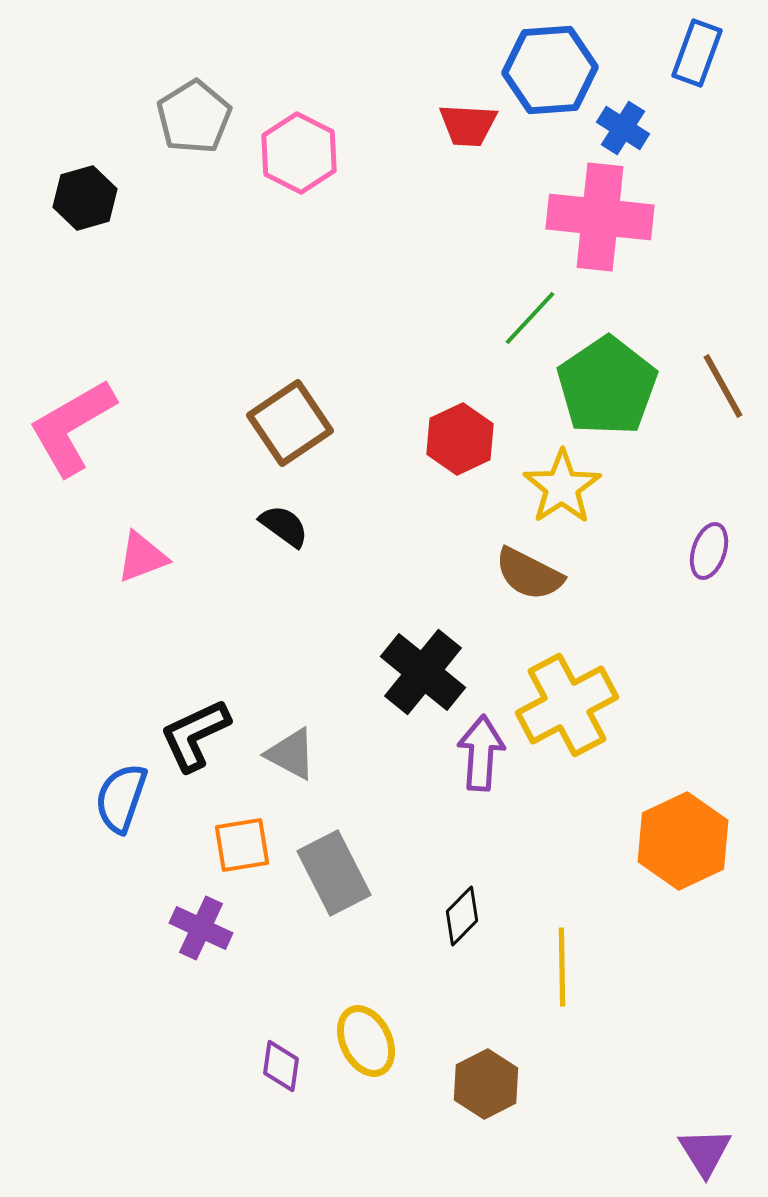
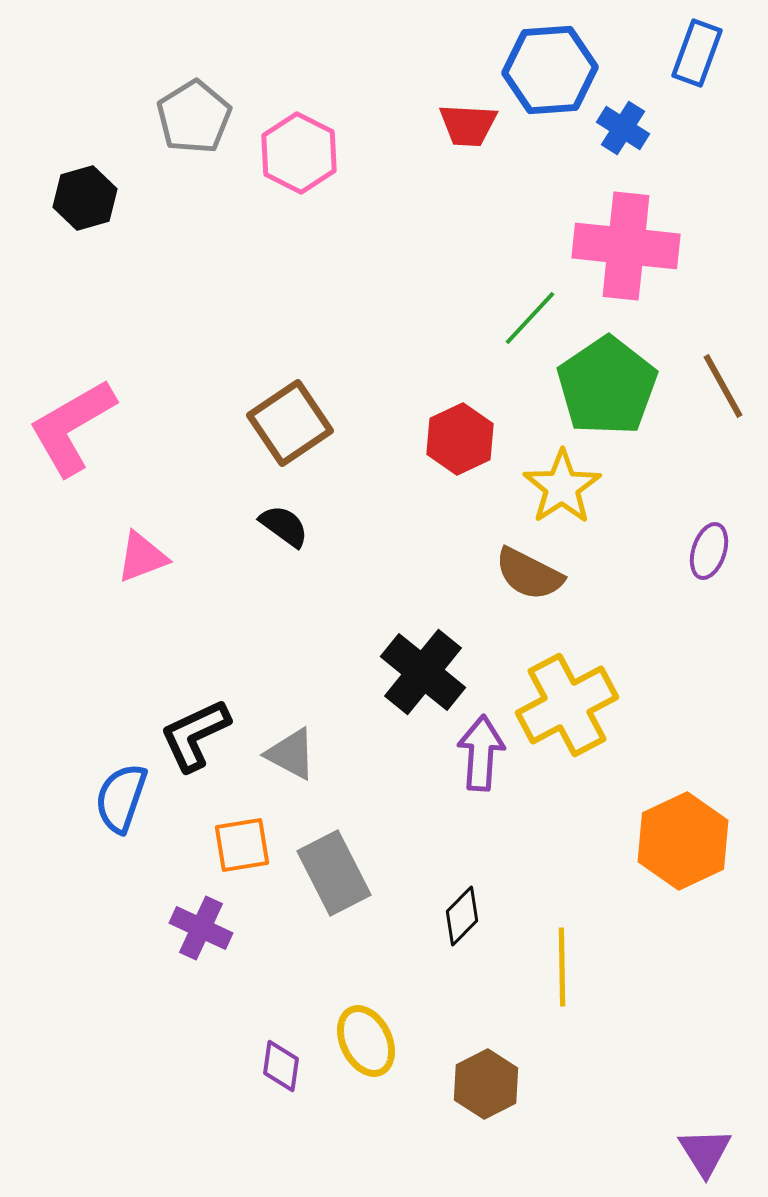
pink cross: moved 26 px right, 29 px down
